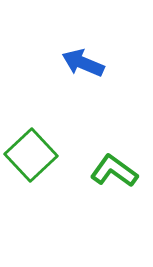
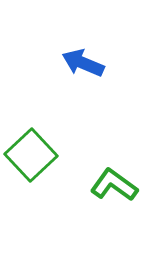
green L-shape: moved 14 px down
